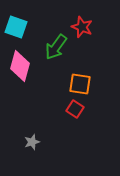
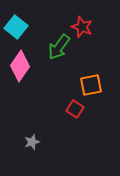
cyan square: rotated 20 degrees clockwise
green arrow: moved 3 px right
pink diamond: rotated 20 degrees clockwise
orange square: moved 11 px right, 1 px down; rotated 20 degrees counterclockwise
